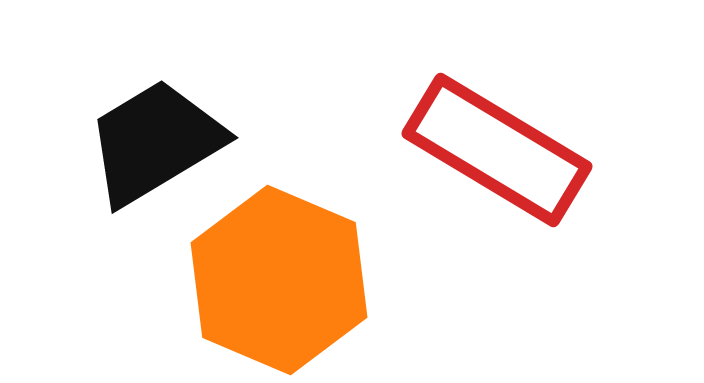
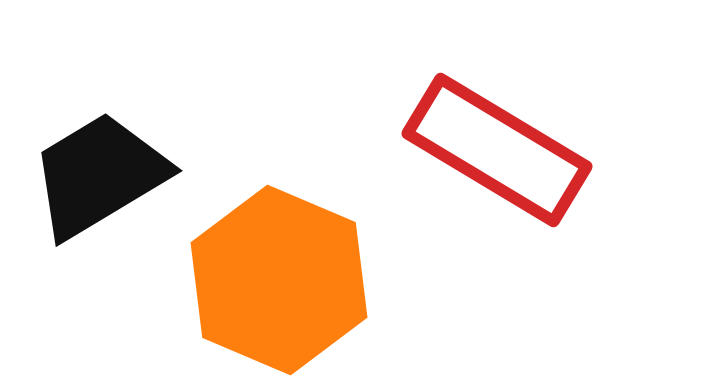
black trapezoid: moved 56 px left, 33 px down
